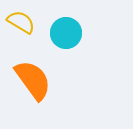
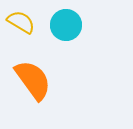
cyan circle: moved 8 px up
